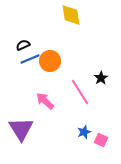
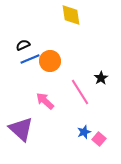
purple triangle: rotated 16 degrees counterclockwise
pink square: moved 2 px left, 1 px up; rotated 16 degrees clockwise
